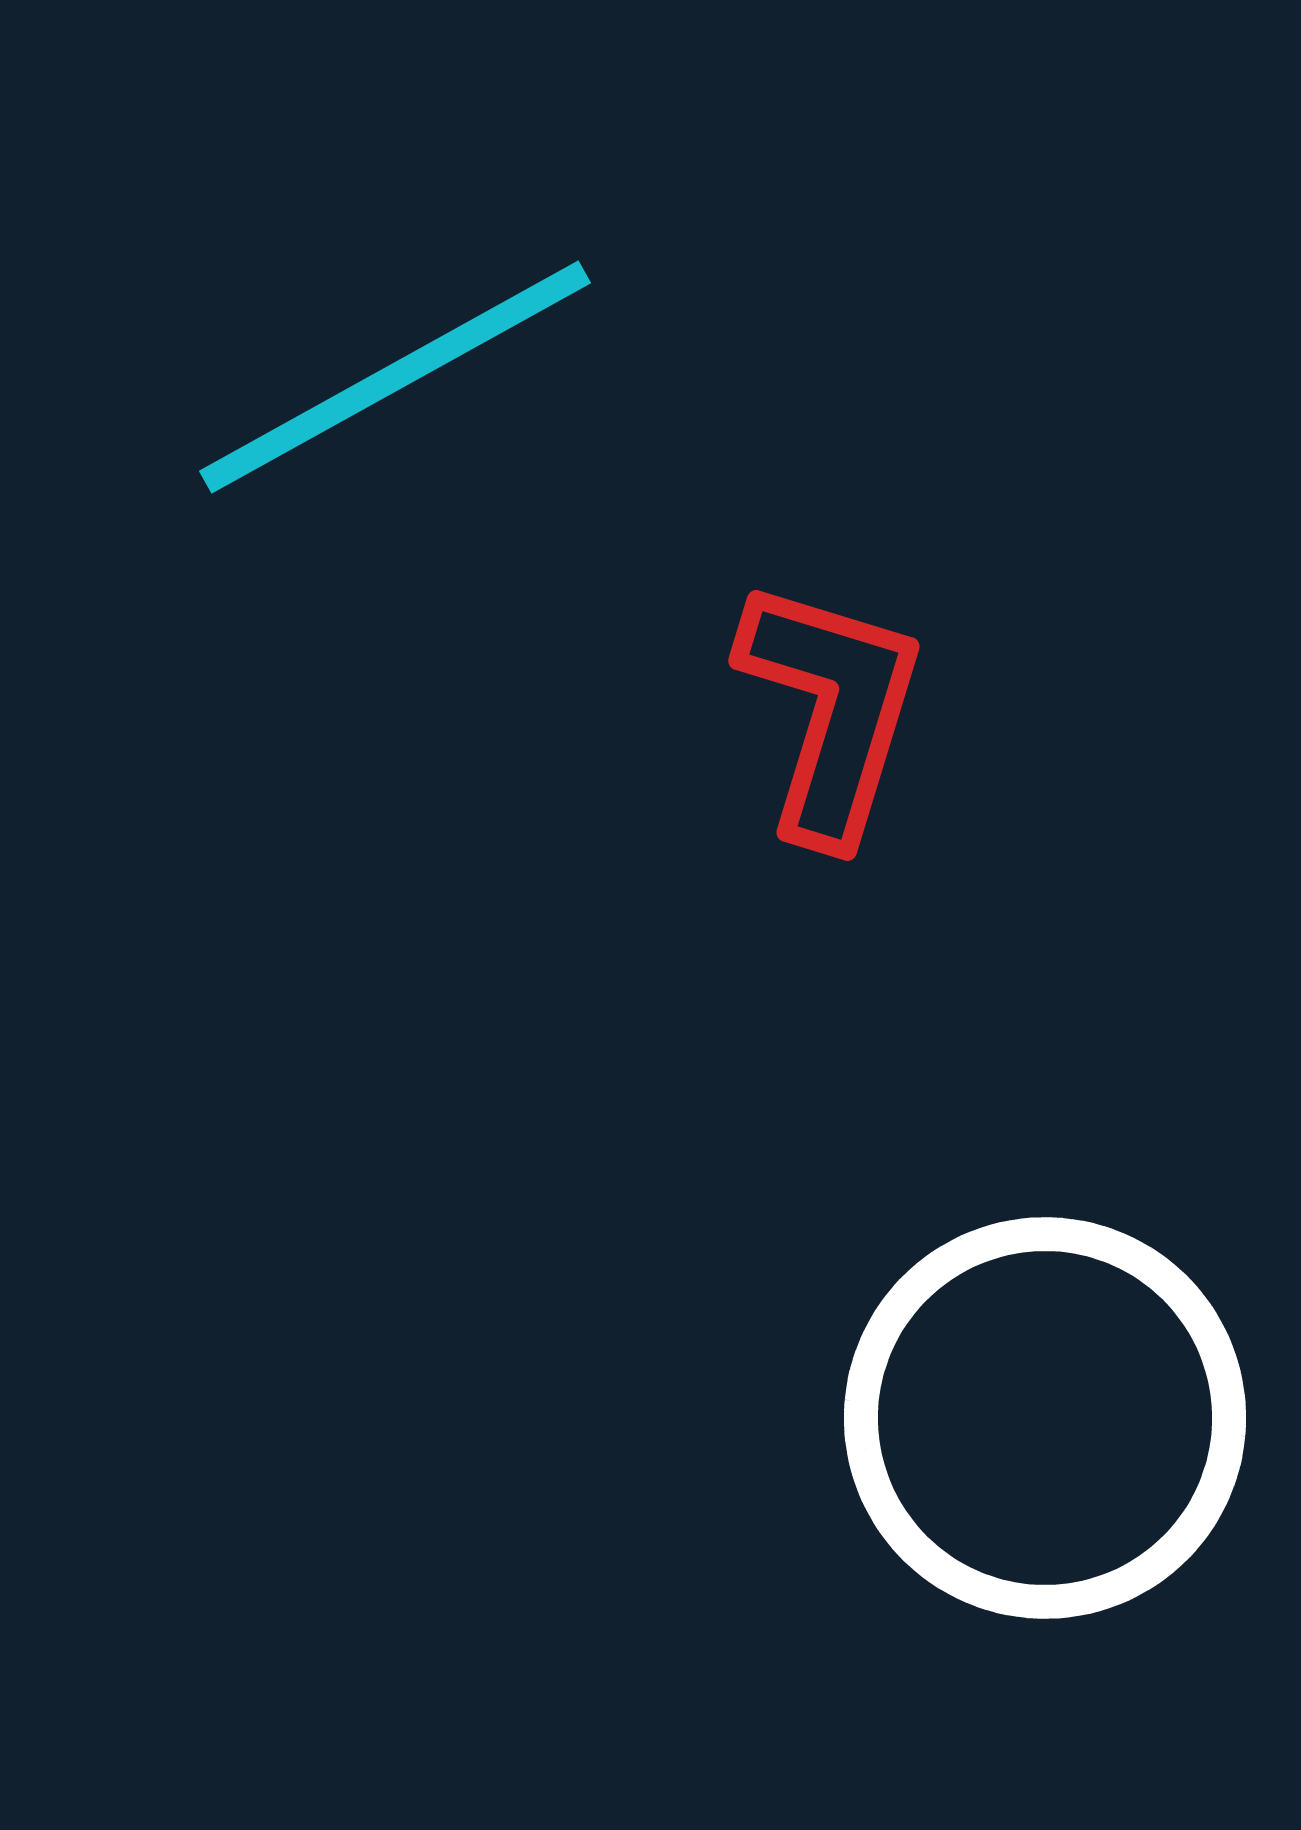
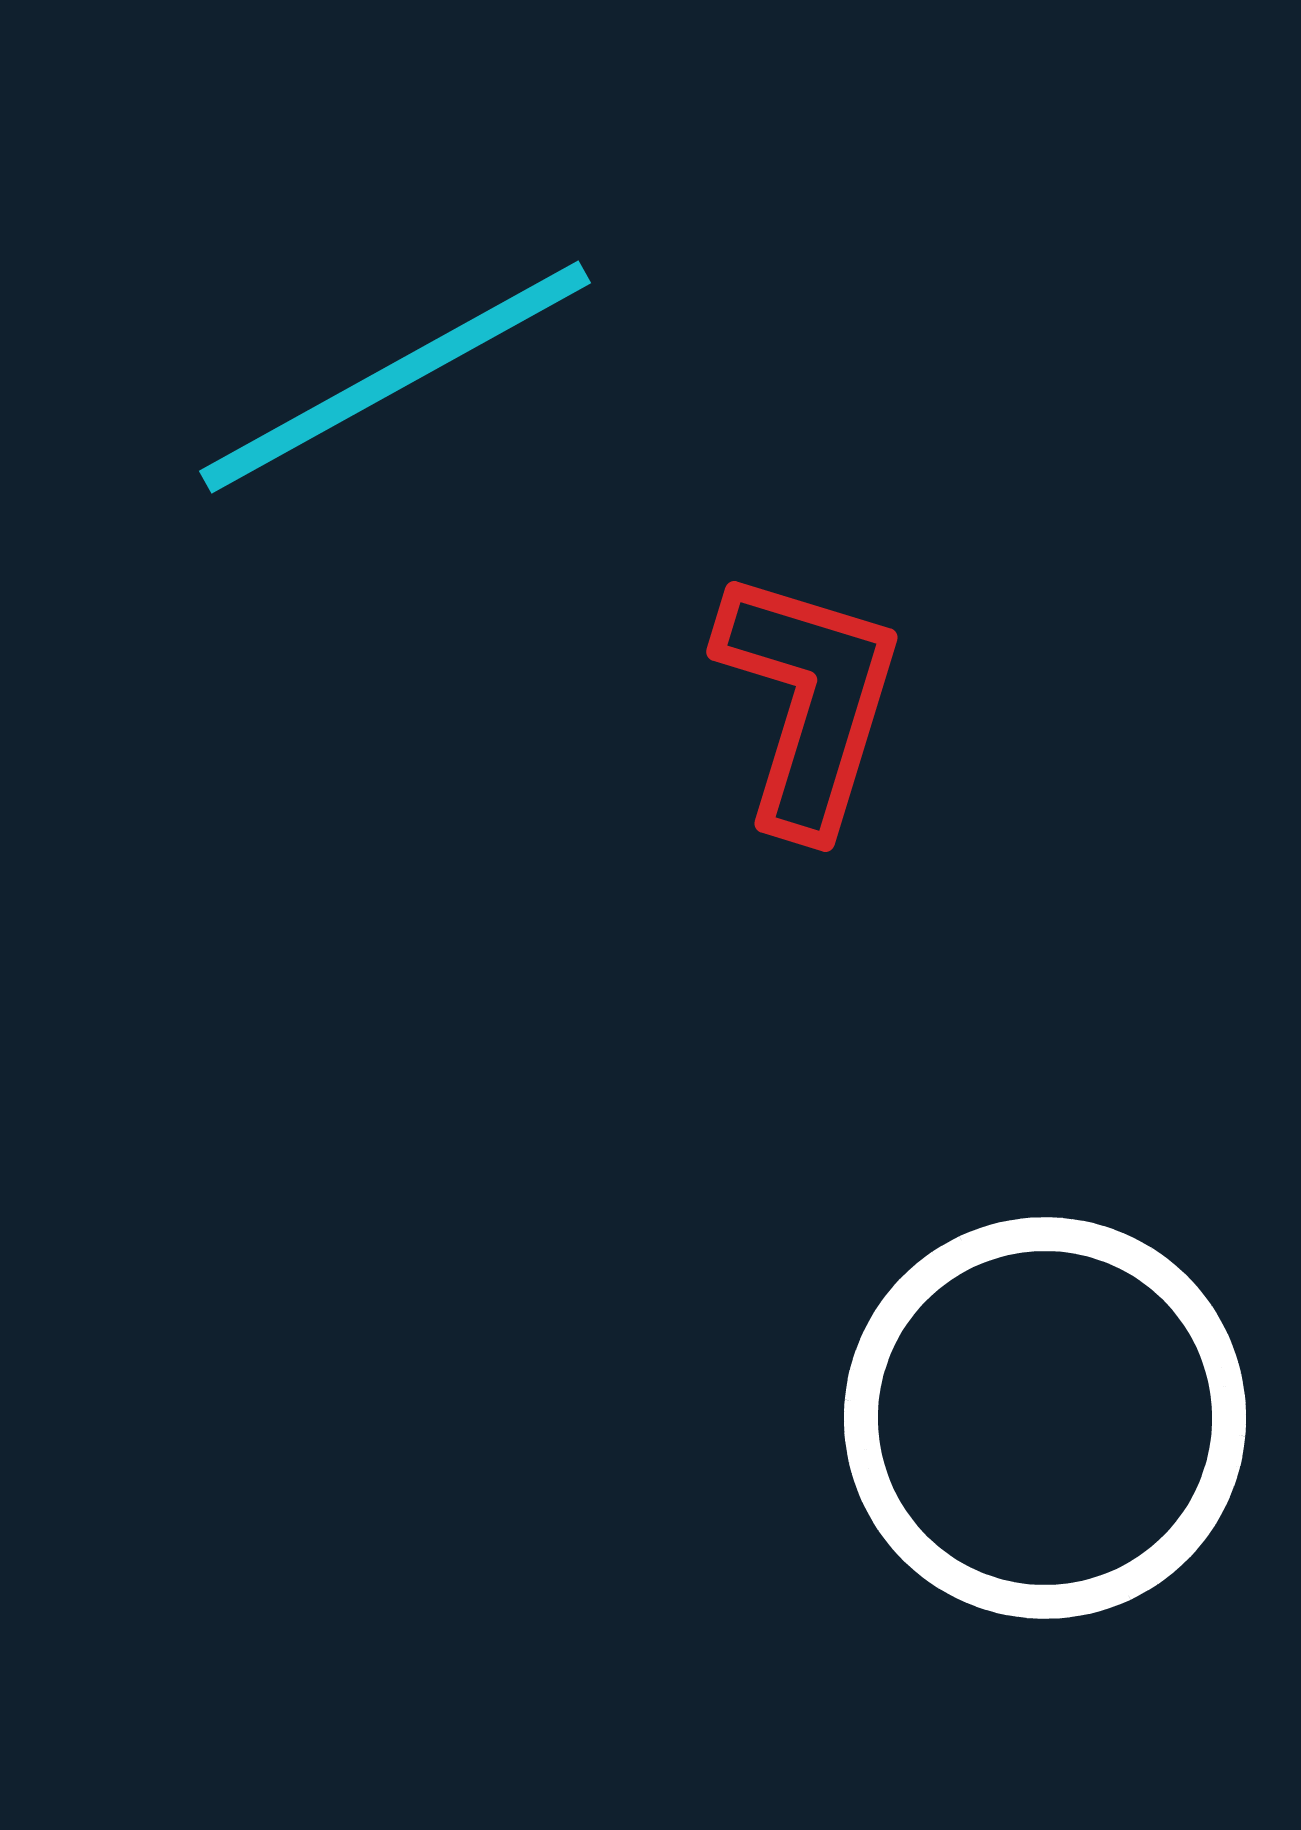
red L-shape: moved 22 px left, 9 px up
